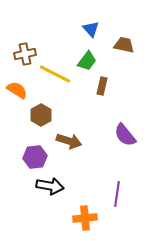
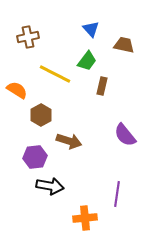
brown cross: moved 3 px right, 17 px up
